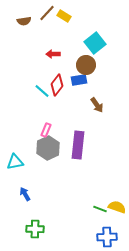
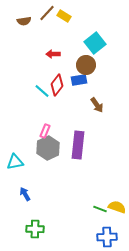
pink rectangle: moved 1 px left, 1 px down
